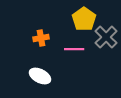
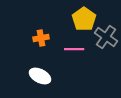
gray cross: rotated 10 degrees counterclockwise
